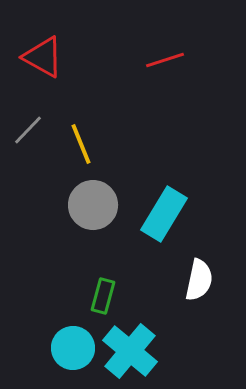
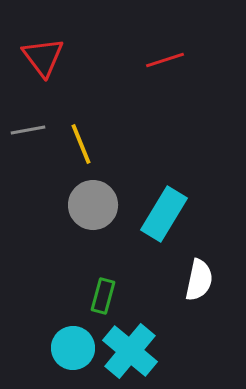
red triangle: rotated 24 degrees clockwise
gray line: rotated 36 degrees clockwise
